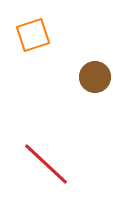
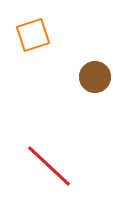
red line: moved 3 px right, 2 px down
